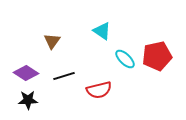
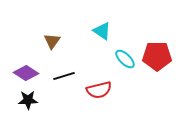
red pentagon: rotated 12 degrees clockwise
